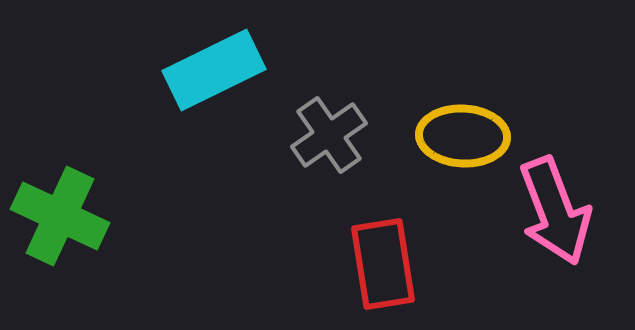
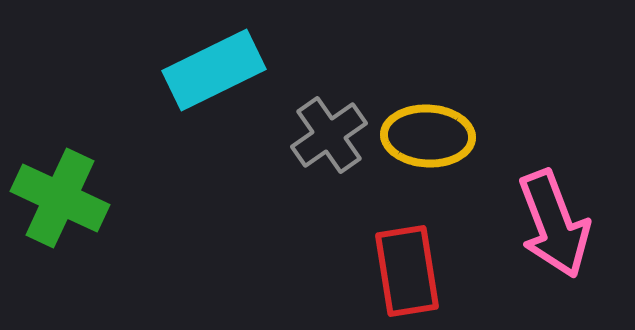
yellow ellipse: moved 35 px left
pink arrow: moved 1 px left, 13 px down
green cross: moved 18 px up
red rectangle: moved 24 px right, 7 px down
